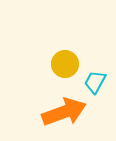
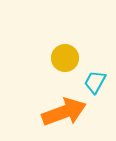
yellow circle: moved 6 px up
